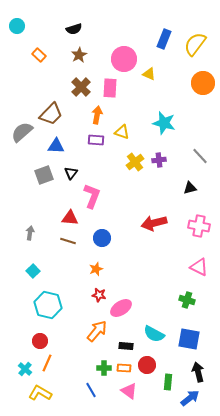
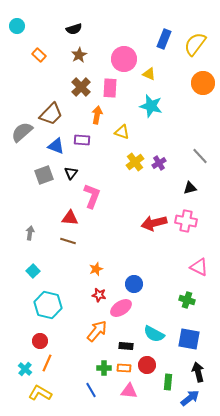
cyan star at (164, 123): moved 13 px left, 17 px up
purple rectangle at (96, 140): moved 14 px left
blue triangle at (56, 146): rotated 18 degrees clockwise
purple cross at (159, 160): moved 3 px down; rotated 24 degrees counterclockwise
pink cross at (199, 226): moved 13 px left, 5 px up
blue circle at (102, 238): moved 32 px right, 46 px down
pink triangle at (129, 391): rotated 30 degrees counterclockwise
